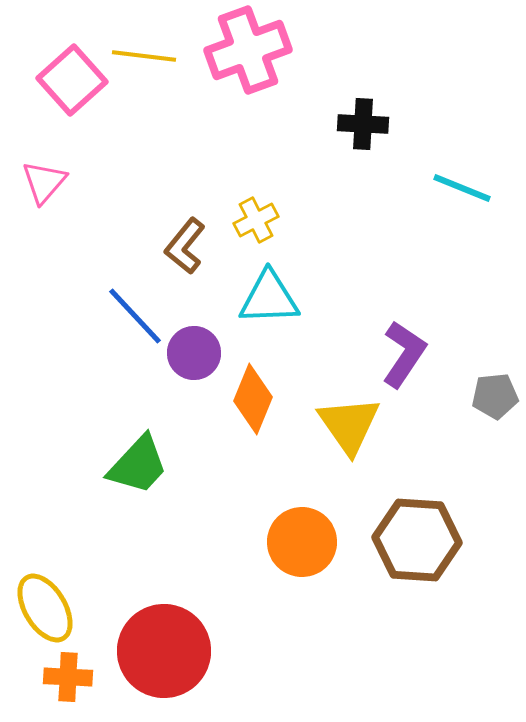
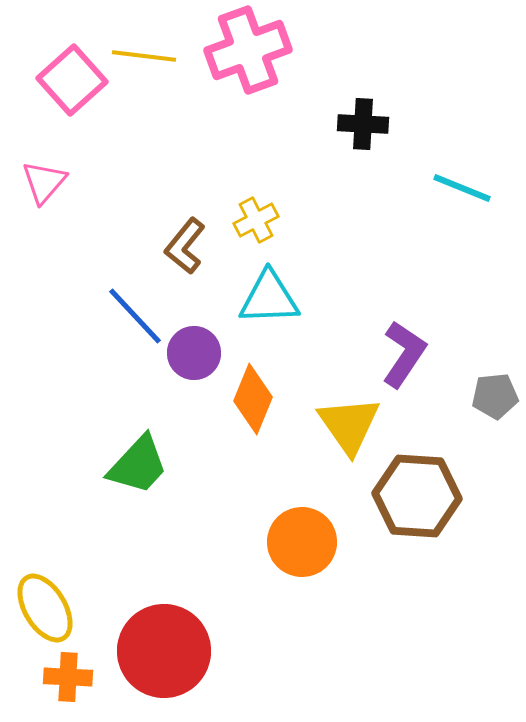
brown hexagon: moved 44 px up
